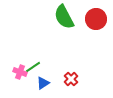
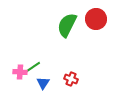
green semicircle: moved 3 px right, 8 px down; rotated 55 degrees clockwise
pink cross: rotated 16 degrees counterclockwise
red cross: rotated 24 degrees counterclockwise
blue triangle: rotated 24 degrees counterclockwise
